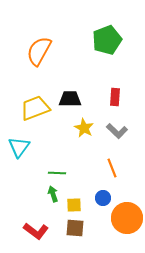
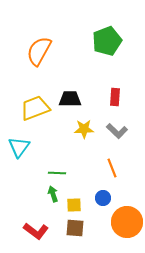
green pentagon: moved 1 px down
yellow star: moved 1 px down; rotated 30 degrees counterclockwise
orange circle: moved 4 px down
